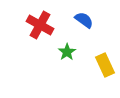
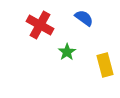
blue semicircle: moved 2 px up
yellow rectangle: rotated 10 degrees clockwise
